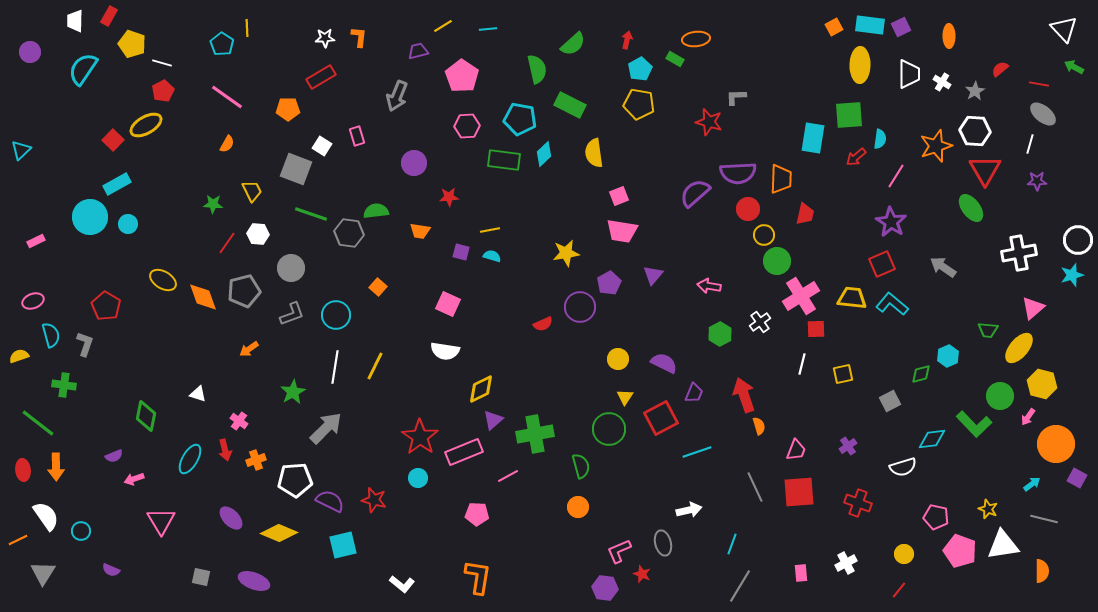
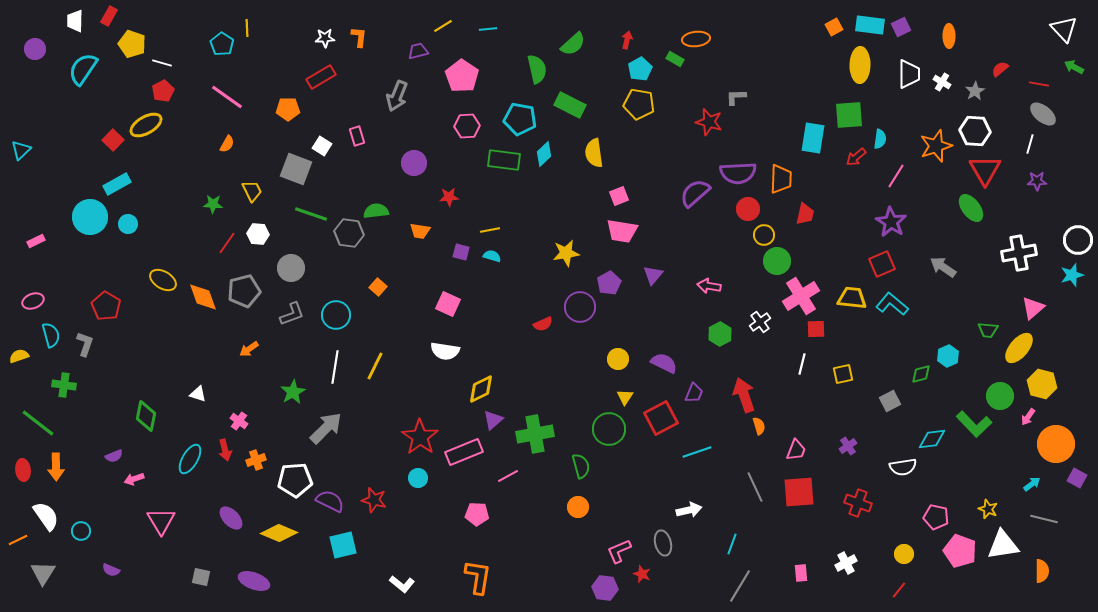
purple circle at (30, 52): moved 5 px right, 3 px up
white semicircle at (903, 467): rotated 8 degrees clockwise
